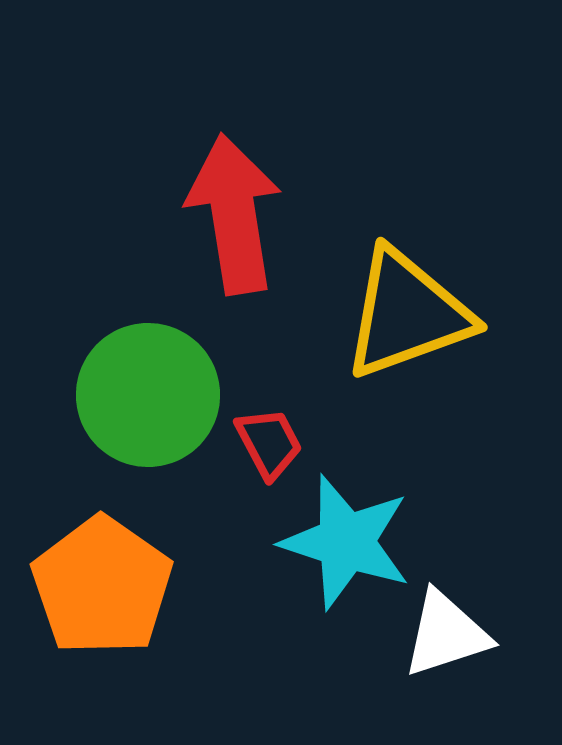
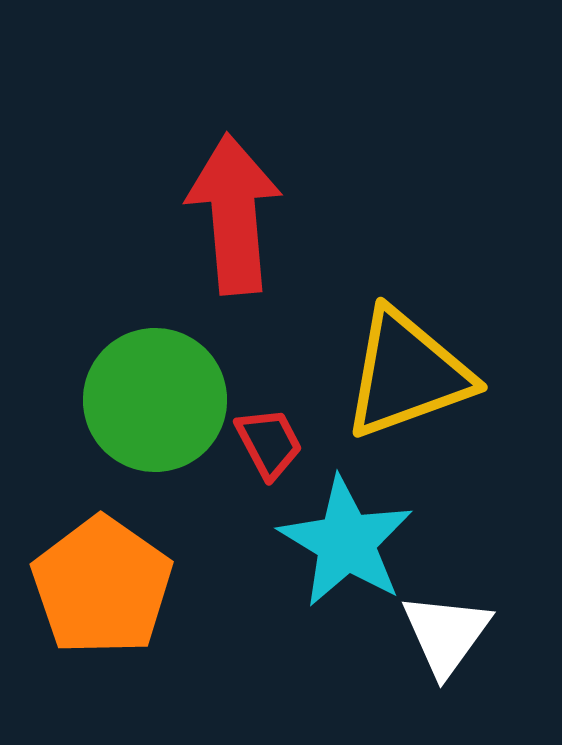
red arrow: rotated 4 degrees clockwise
yellow triangle: moved 60 px down
green circle: moved 7 px right, 5 px down
cyan star: rotated 13 degrees clockwise
white triangle: rotated 36 degrees counterclockwise
